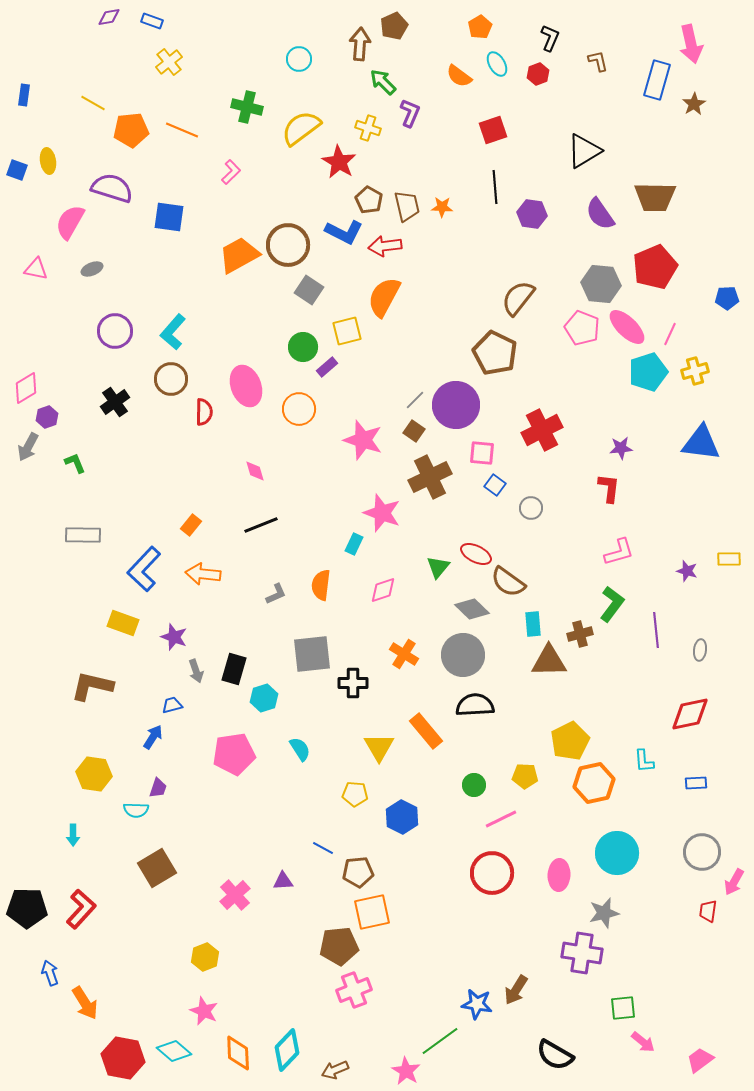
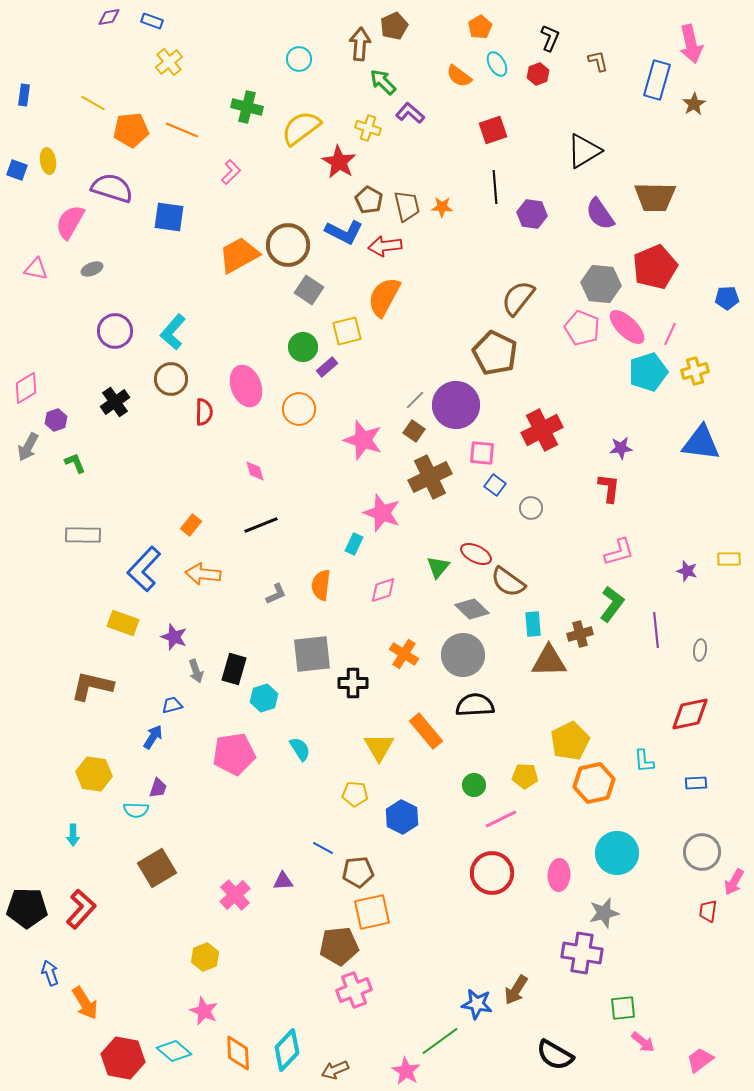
purple L-shape at (410, 113): rotated 72 degrees counterclockwise
purple hexagon at (47, 417): moved 9 px right, 3 px down
